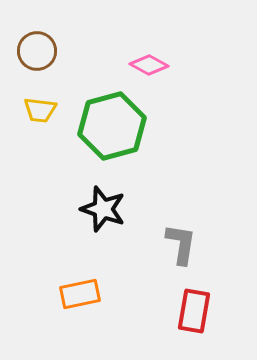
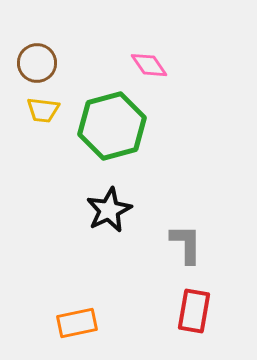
brown circle: moved 12 px down
pink diamond: rotated 27 degrees clockwise
yellow trapezoid: moved 3 px right
black star: moved 6 px right, 1 px down; rotated 27 degrees clockwise
gray L-shape: moved 5 px right; rotated 9 degrees counterclockwise
orange rectangle: moved 3 px left, 29 px down
